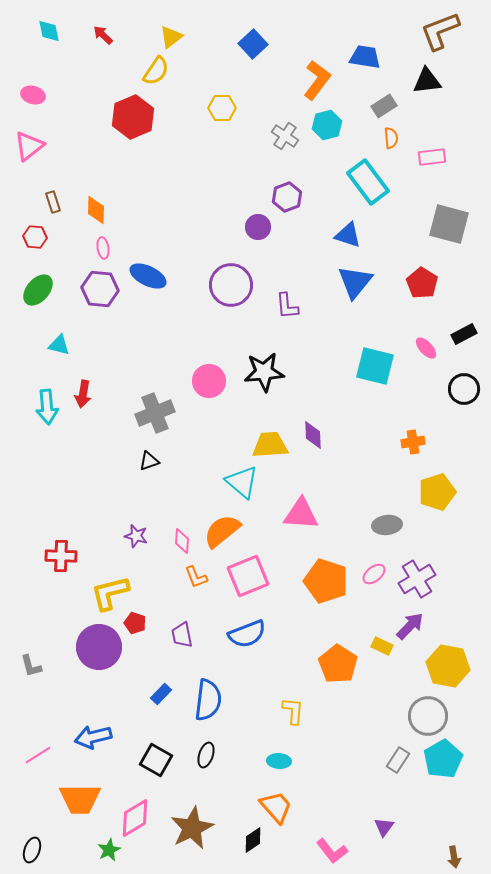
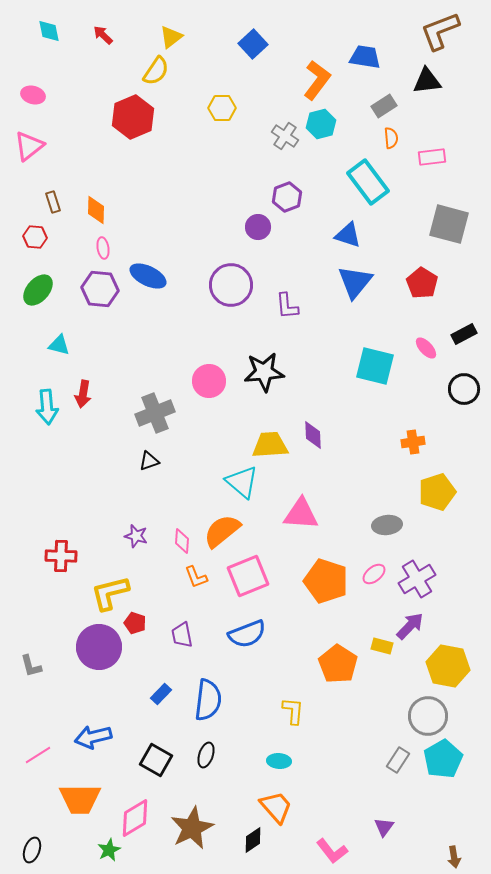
cyan hexagon at (327, 125): moved 6 px left, 1 px up
yellow rectangle at (382, 646): rotated 10 degrees counterclockwise
